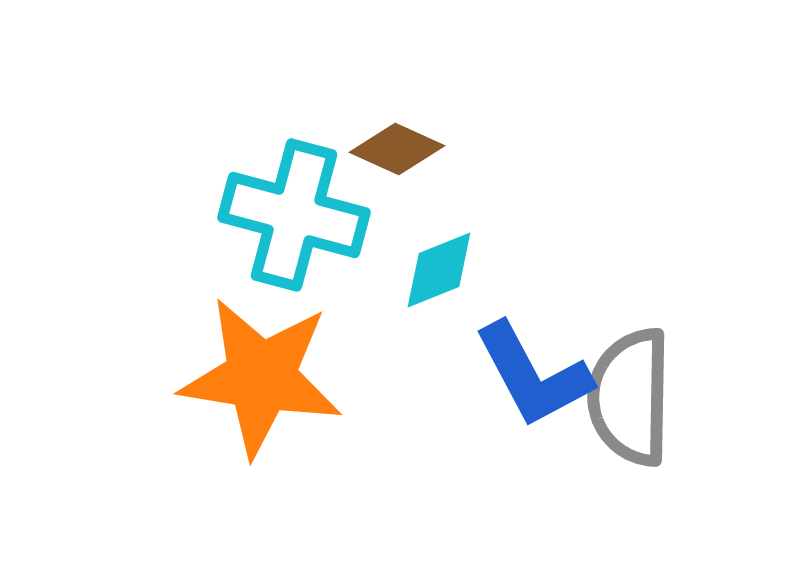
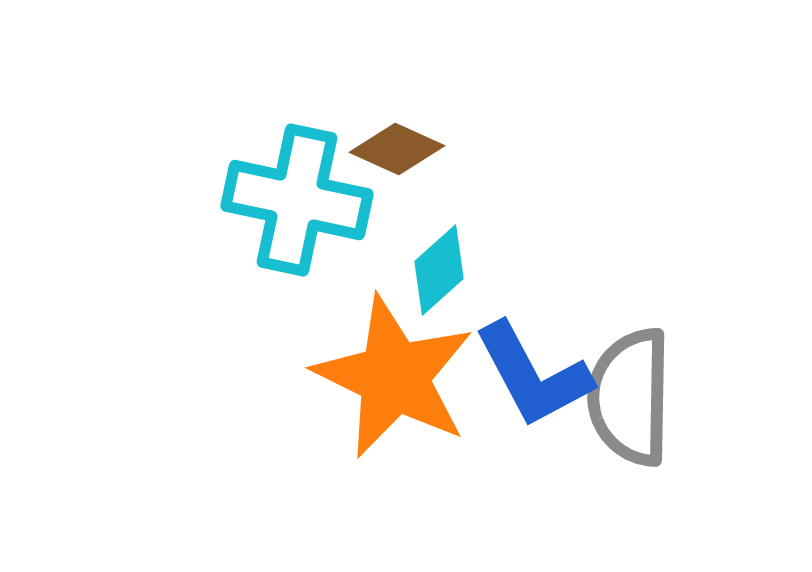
cyan cross: moved 3 px right, 15 px up; rotated 3 degrees counterclockwise
cyan diamond: rotated 20 degrees counterclockwise
orange star: moved 133 px right; rotated 17 degrees clockwise
